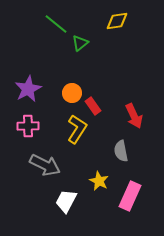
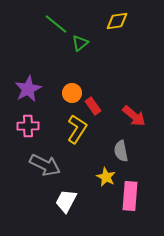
red arrow: rotated 25 degrees counterclockwise
yellow star: moved 7 px right, 4 px up
pink rectangle: rotated 20 degrees counterclockwise
